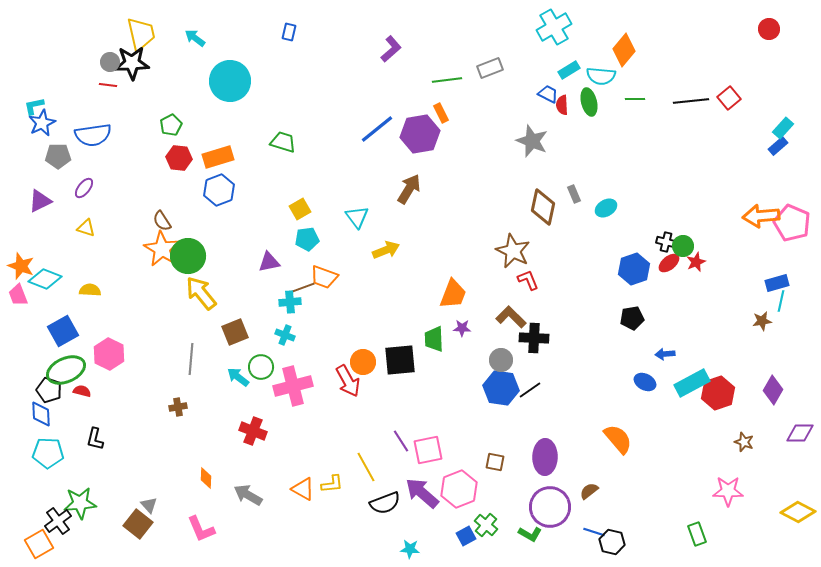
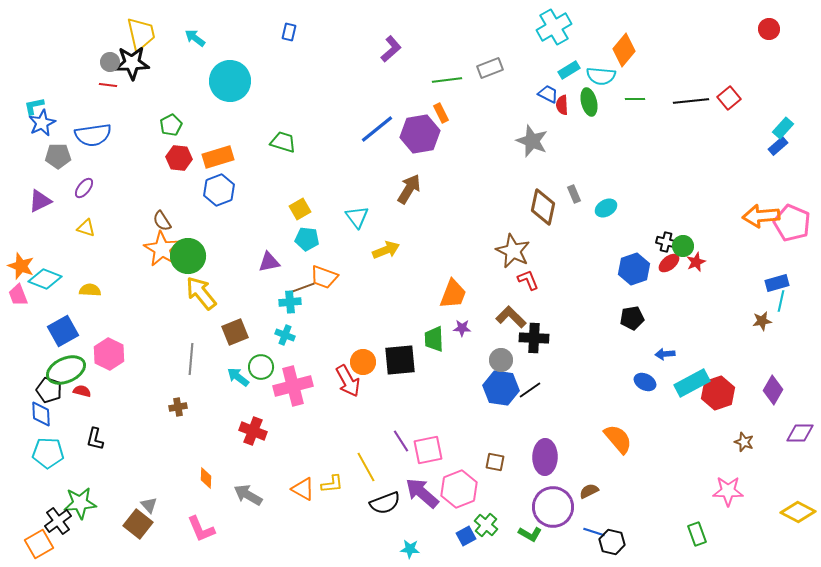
cyan pentagon at (307, 239): rotated 15 degrees clockwise
brown semicircle at (589, 491): rotated 12 degrees clockwise
purple circle at (550, 507): moved 3 px right
